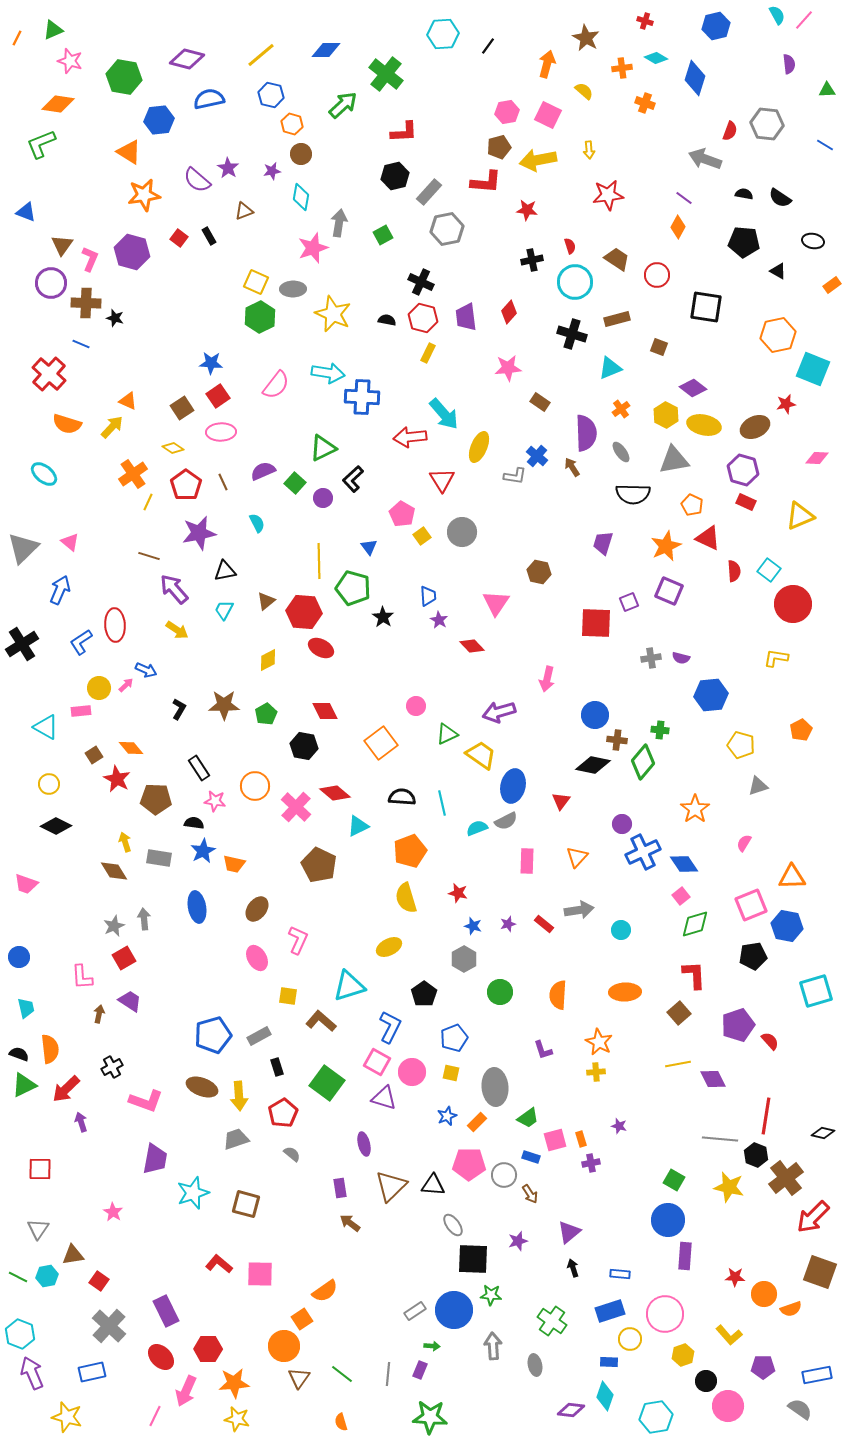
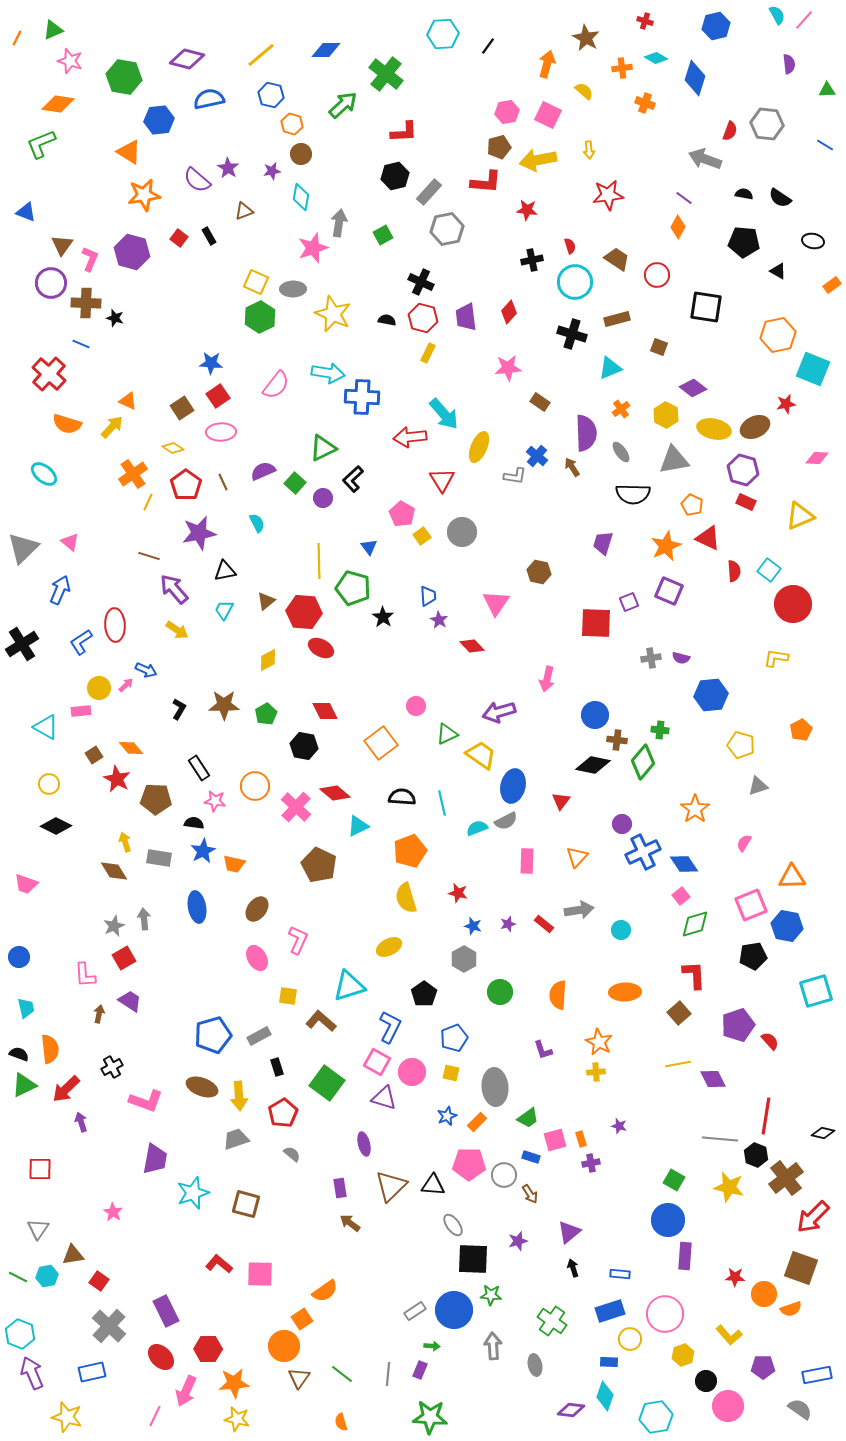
yellow ellipse at (704, 425): moved 10 px right, 4 px down
pink L-shape at (82, 977): moved 3 px right, 2 px up
brown square at (820, 1272): moved 19 px left, 4 px up
